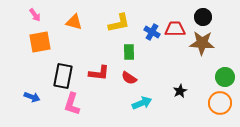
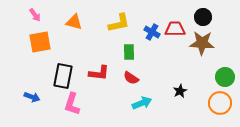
red semicircle: moved 2 px right
